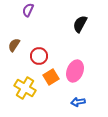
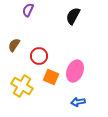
black semicircle: moved 7 px left, 8 px up
orange square: rotated 35 degrees counterclockwise
yellow cross: moved 3 px left, 2 px up
